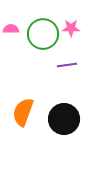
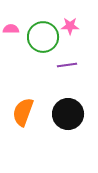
pink star: moved 1 px left, 2 px up
green circle: moved 3 px down
black circle: moved 4 px right, 5 px up
